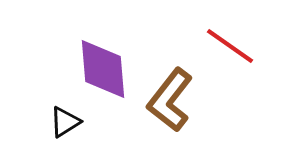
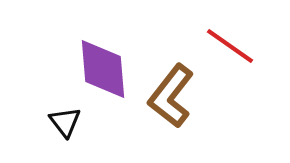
brown L-shape: moved 1 px right, 4 px up
black triangle: rotated 36 degrees counterclockwise
